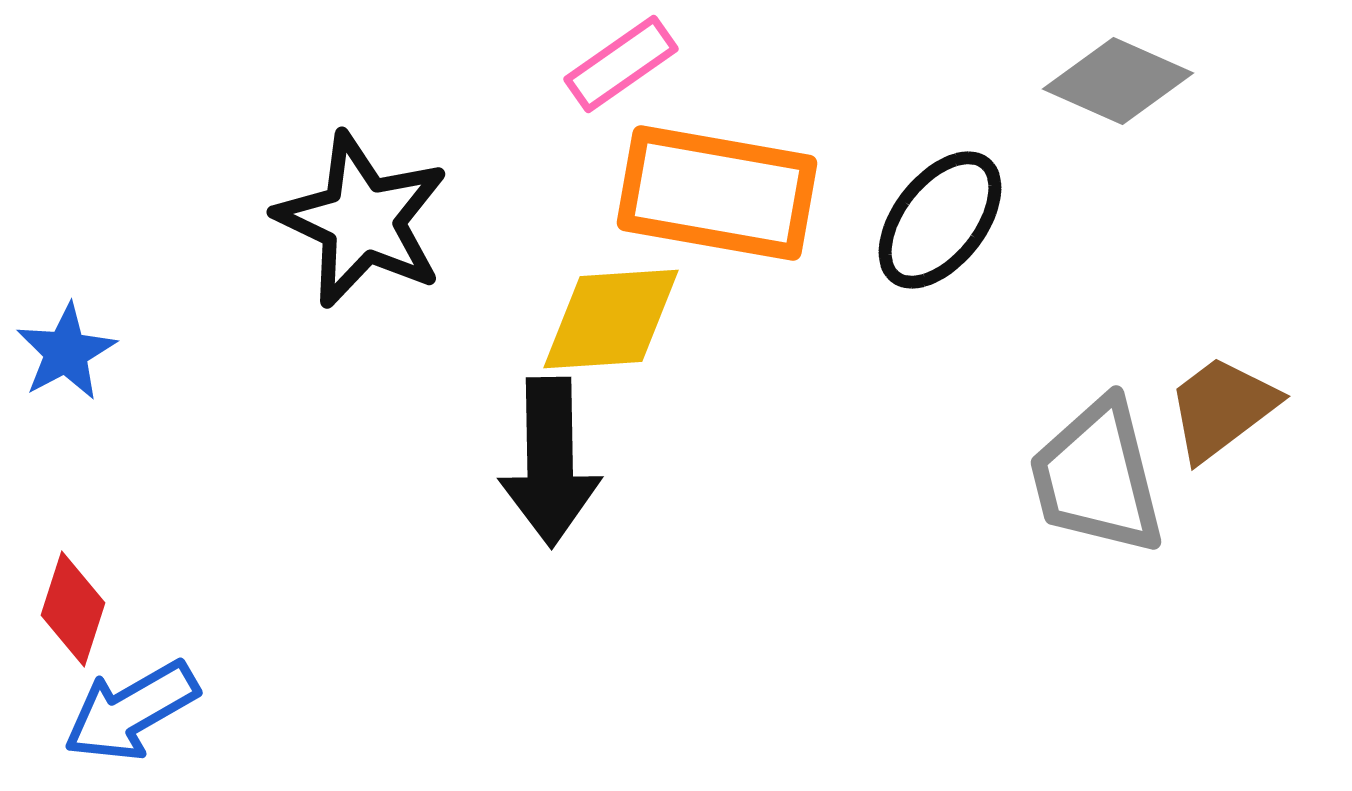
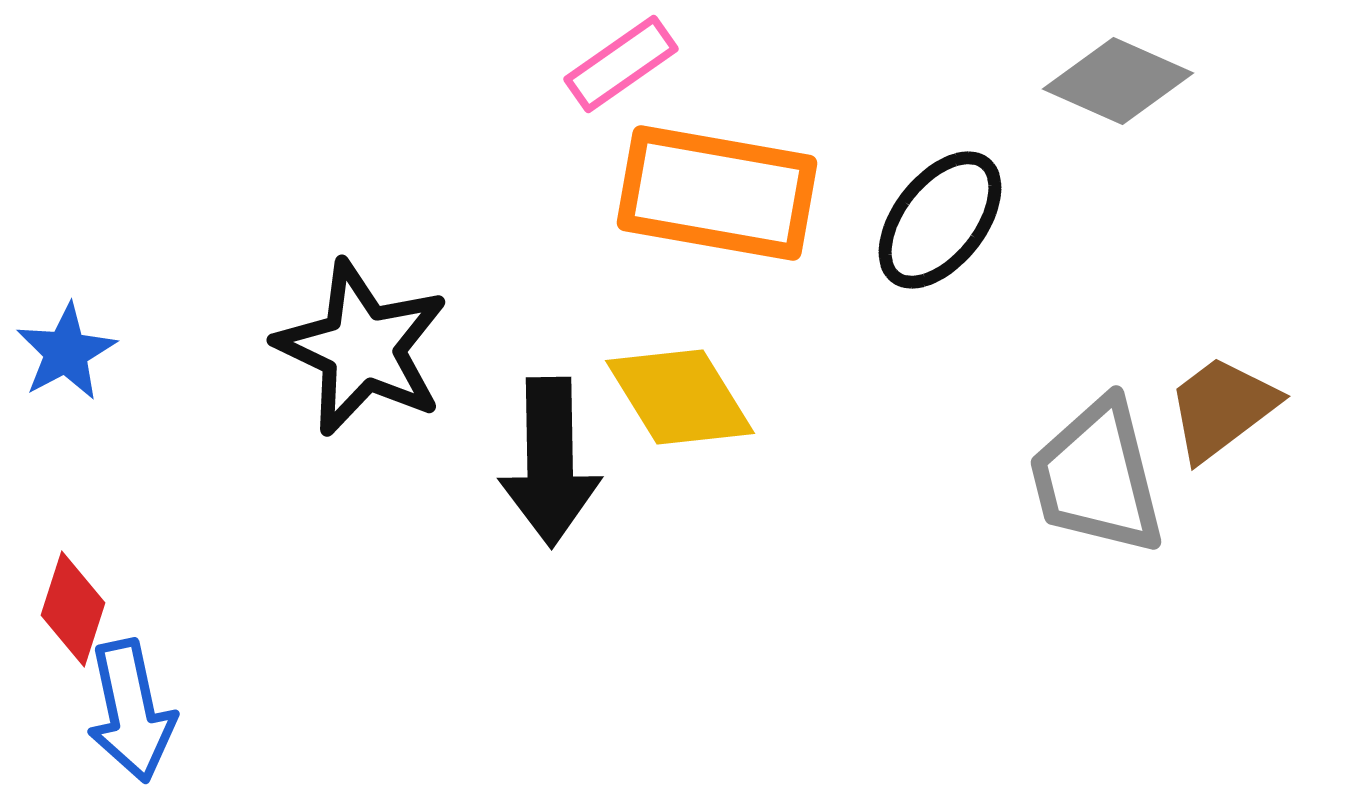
black star: moved 128 px down
yellow diamond: moved 69 px right, 78 px down; rotated 62 degrees clockwise
blue arrow: rotated 72 degrees counterclockwise
